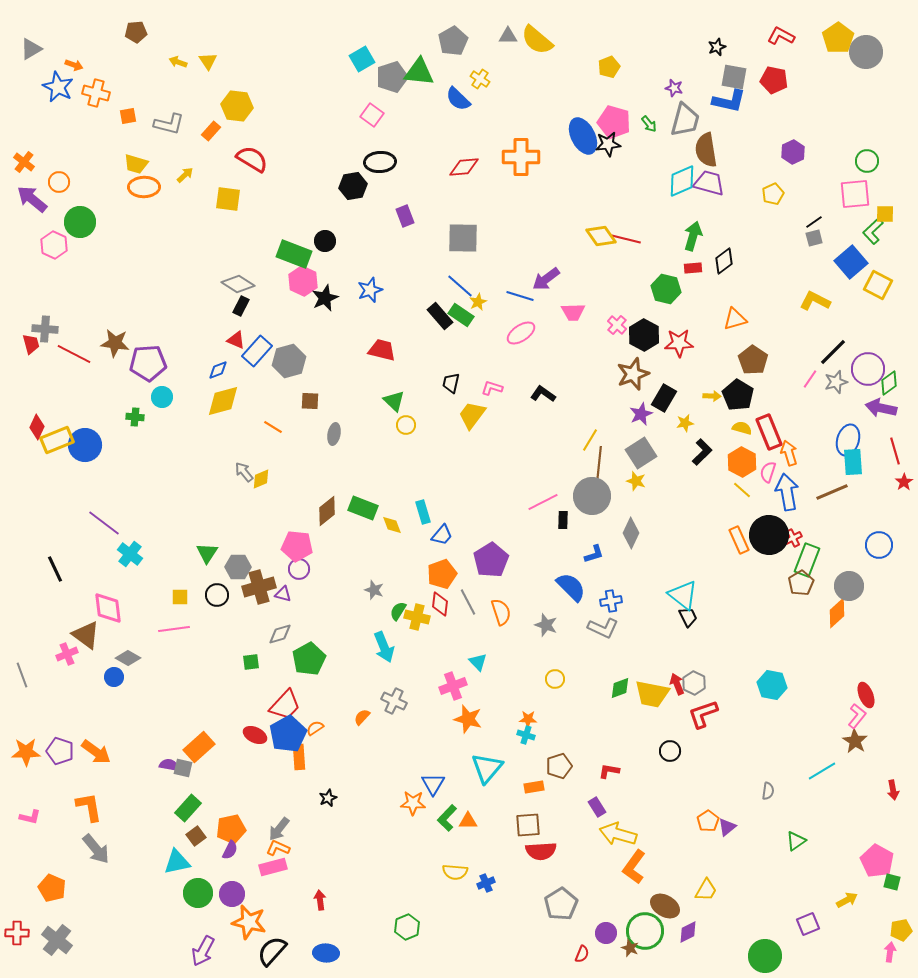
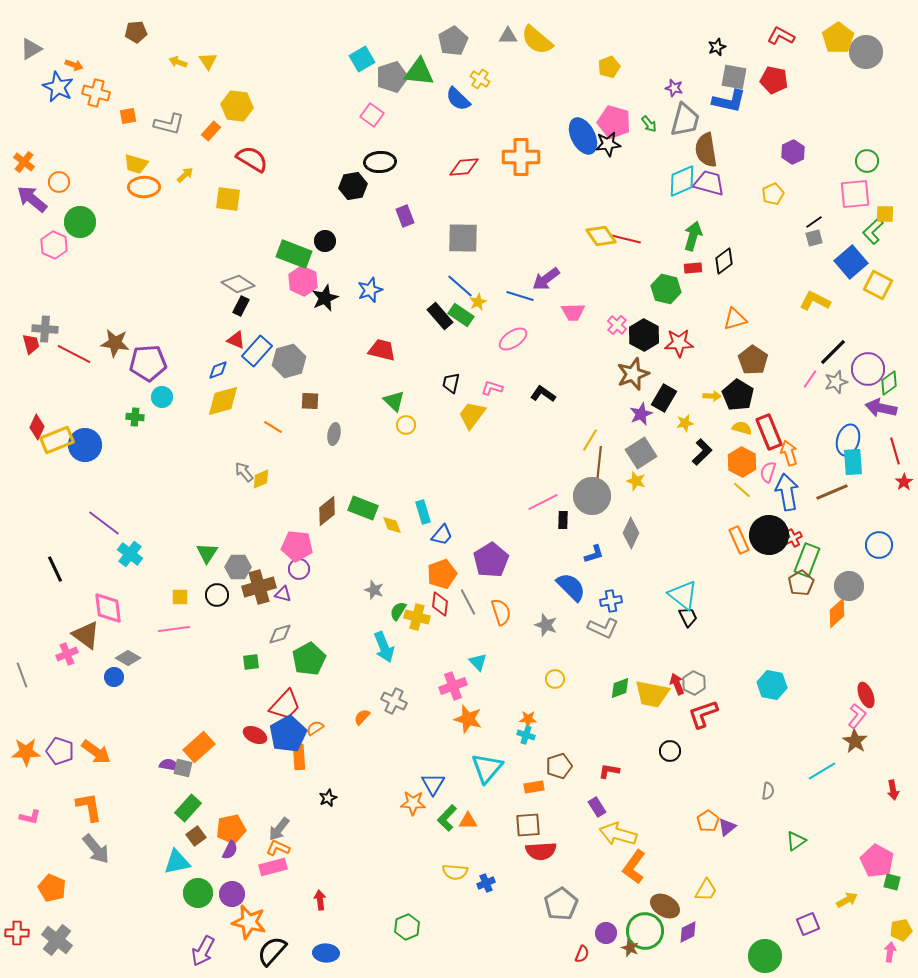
pink ellipse at (521, 333): moved 8 px left, 6 px down
